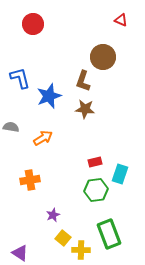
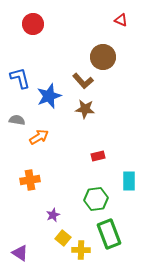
brown L-shape: rotated 60 degrees counterclockwise
gray semicircle: moved 6 px right, 7 px up
orange arrow: moved 4 px left, 1 px up
red rectangle: moved 3 px right, 6 px up
cyan rectangle: moved 9 px right, 7 px down; rotated 18 degrees counterclockwise
green hexagon: moved 9 px down
